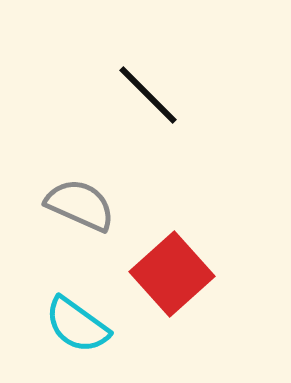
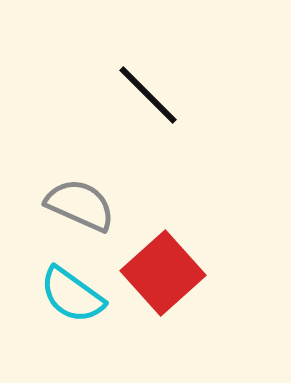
red square: moved 9 px left, 1 px up
cyan semicircle: moved 5 px left, 30 px up
